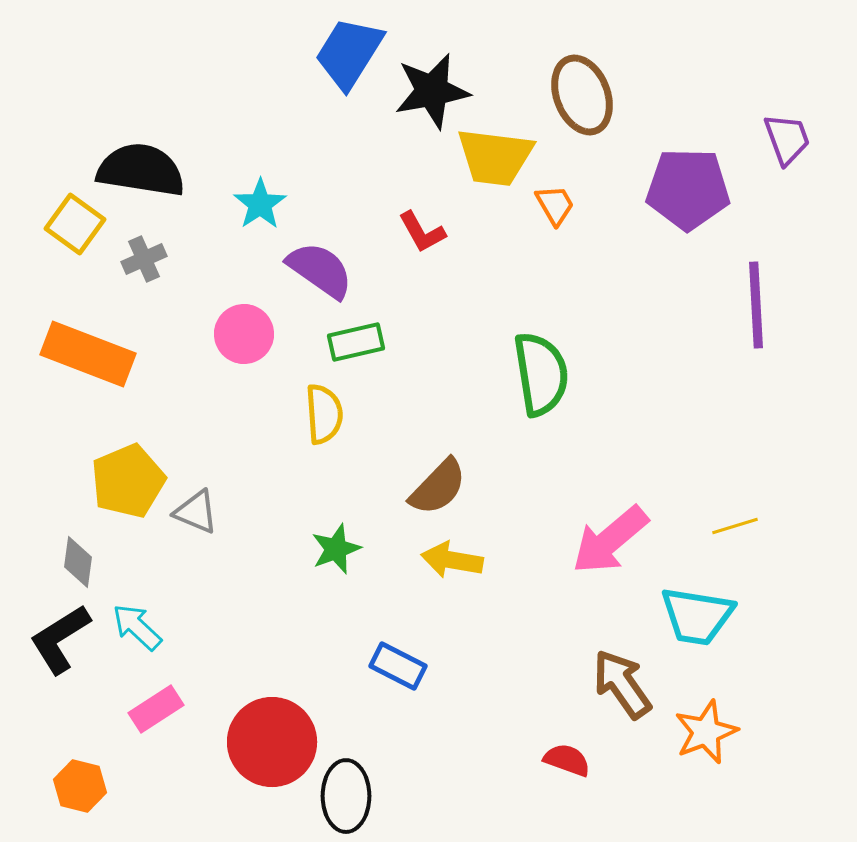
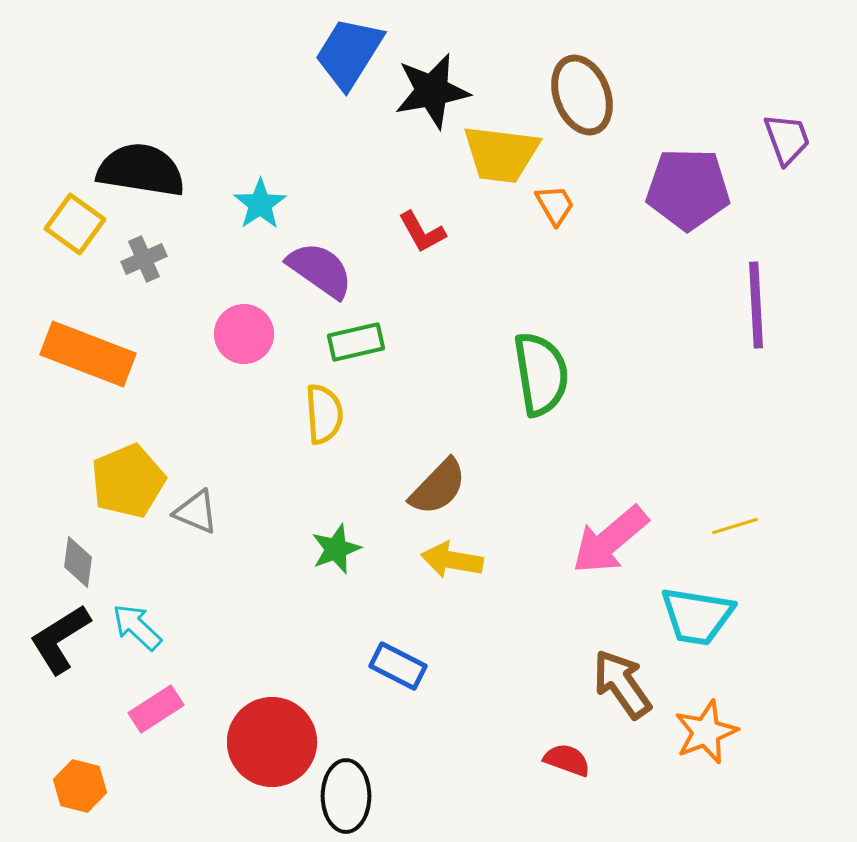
yellow trapezoid: moved 6 px right, 3 px up
